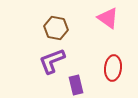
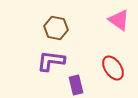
pink triangle: moved 11 px right, 2 px down
purple L-shape: moved 1 px left; rotated 28 degrees clockwise
red ellipse: rotated 40 degrees counterclockwise
